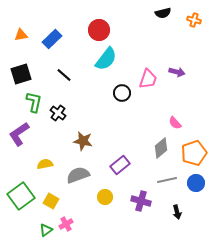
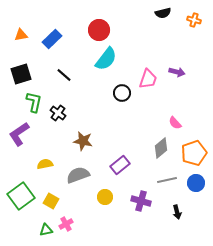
green triangle: rotated 24 degrees clockwise
